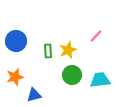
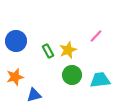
green rectangle: rotated 24 degrees counterclockwise
